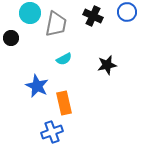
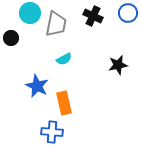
blue circle: moved 1 px right, 1 px down
black star: moved 11 px right
blue cross: rotated 25 degrees clockwise
